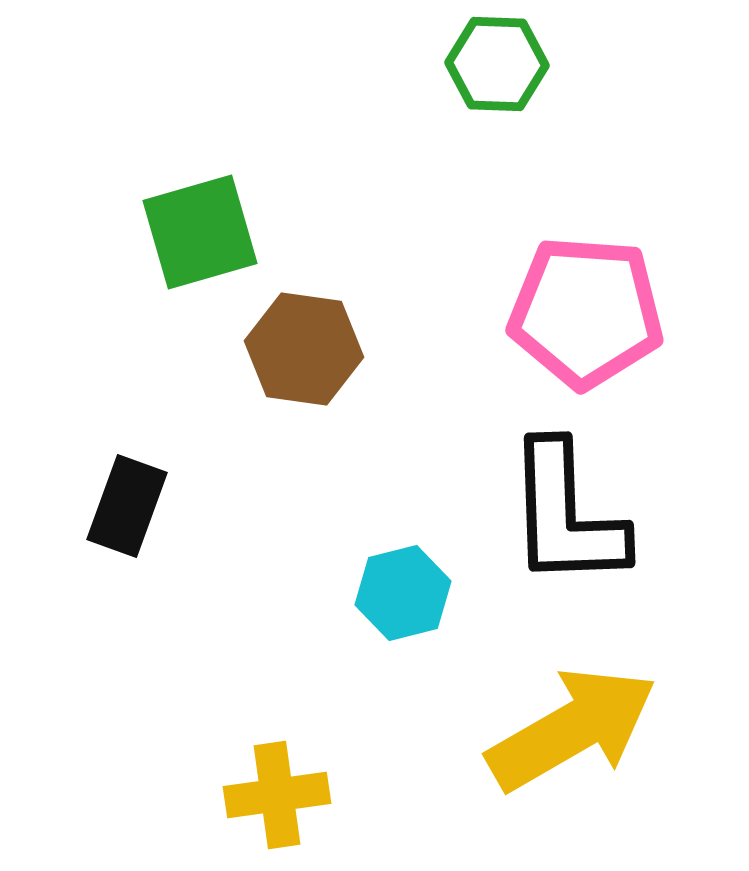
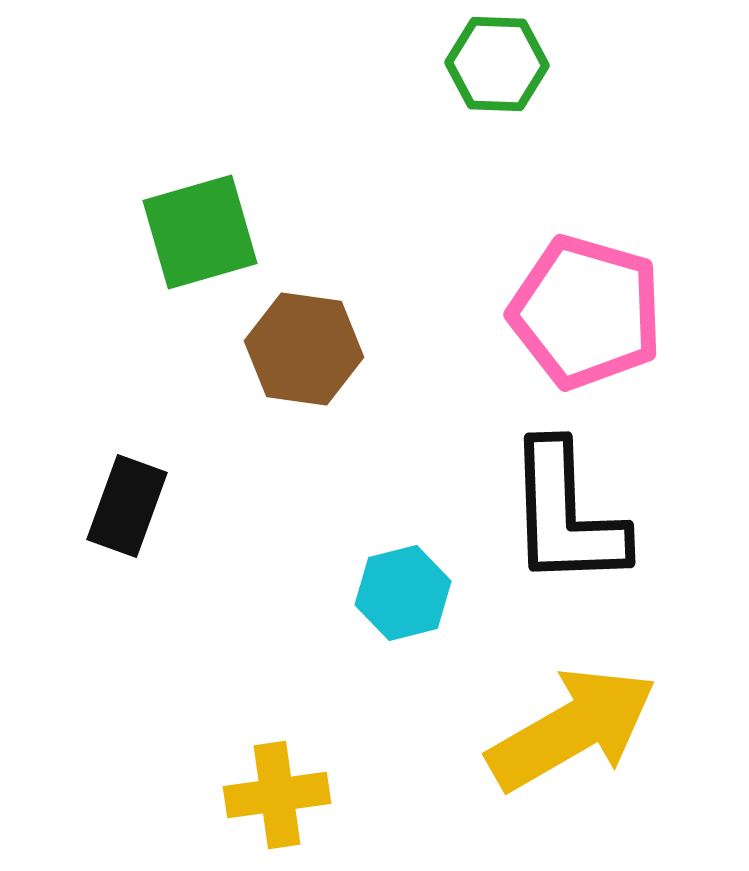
pink pentagon: rotated 12 degrees clockwise
